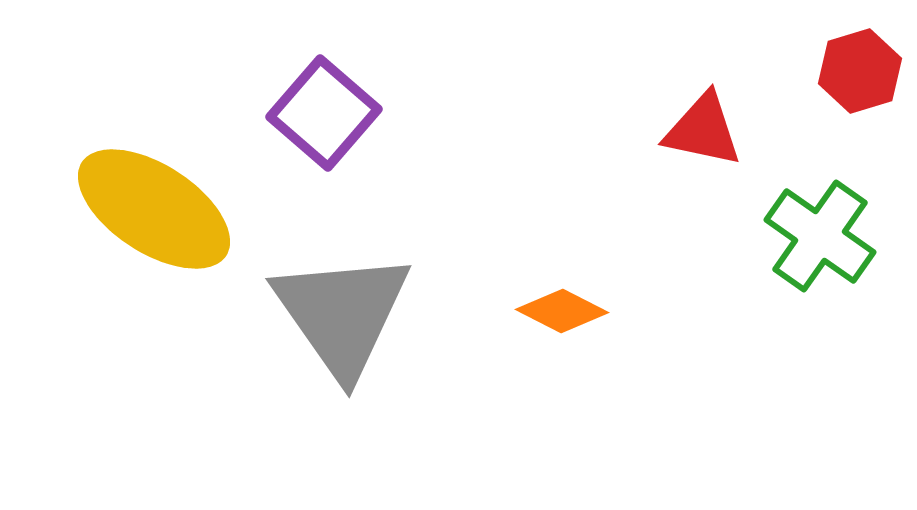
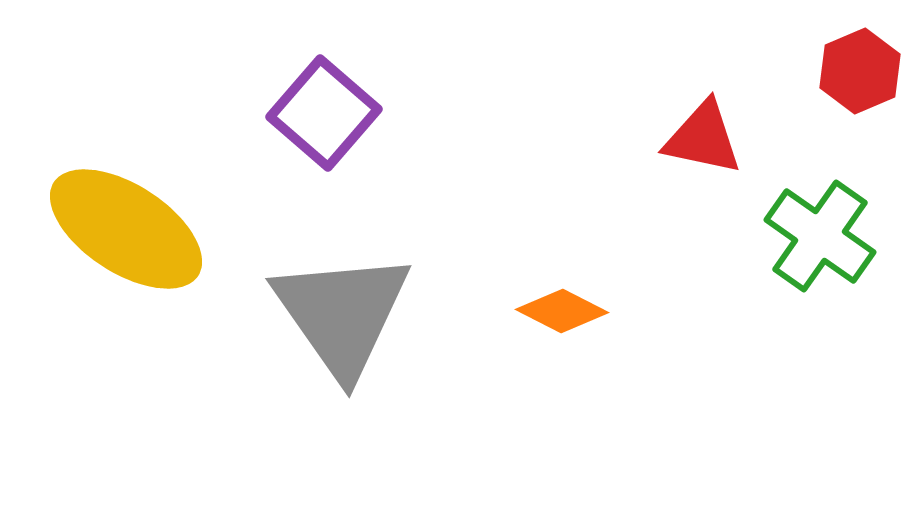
red hexagon: rotated 6 degrees counterclockwise
red triangle: moved 8 px down
yellow ellipse: moved 28 px left, 20 px down
